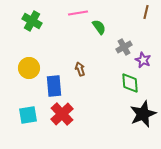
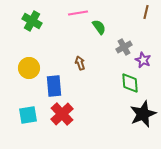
brown arrow: moved 6 px up
